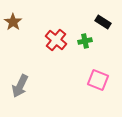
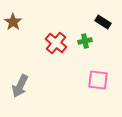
red cross: moved 3 px down
pink square: rotated 15 degrees counterclockwise
